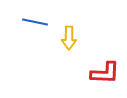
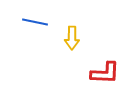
yellow arrow: moved 3 px right
